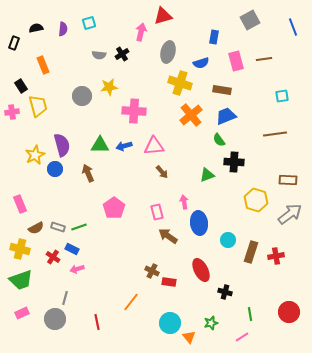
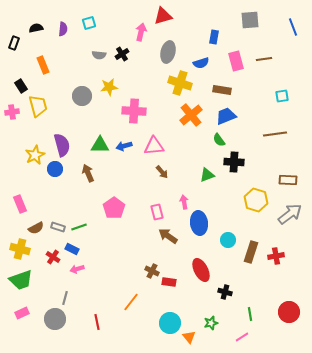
gray square at (250, 20): rotated 24 degrees clockwise
